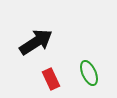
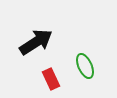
green ellipse: moved 4 px left, 7 px up
